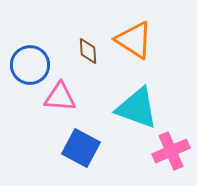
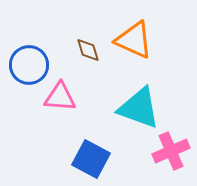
orange triangle: rotated 9 degrees counterclockwise
brown diamond: moved 1 px up; rotated 12 degrees counterclockwise
blue circle: moved 1 px left
cyan triangle: moved 2 px right
blue square: moved 10 px right, 11 px down
